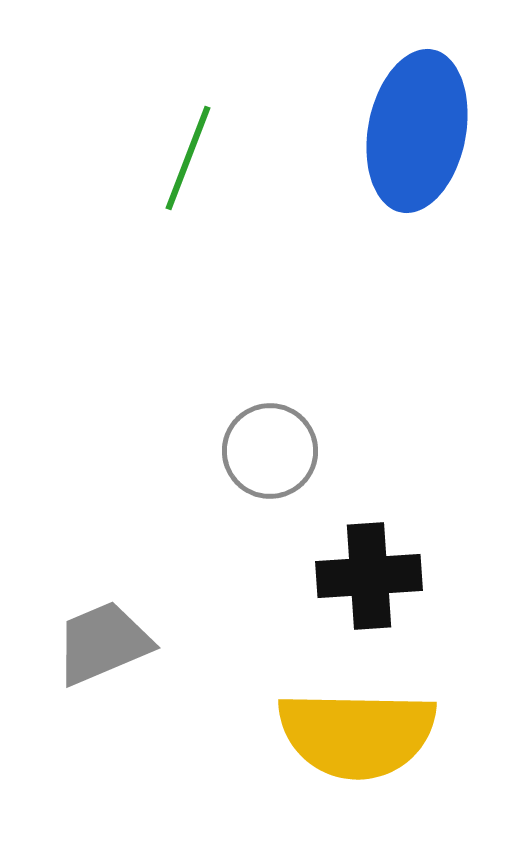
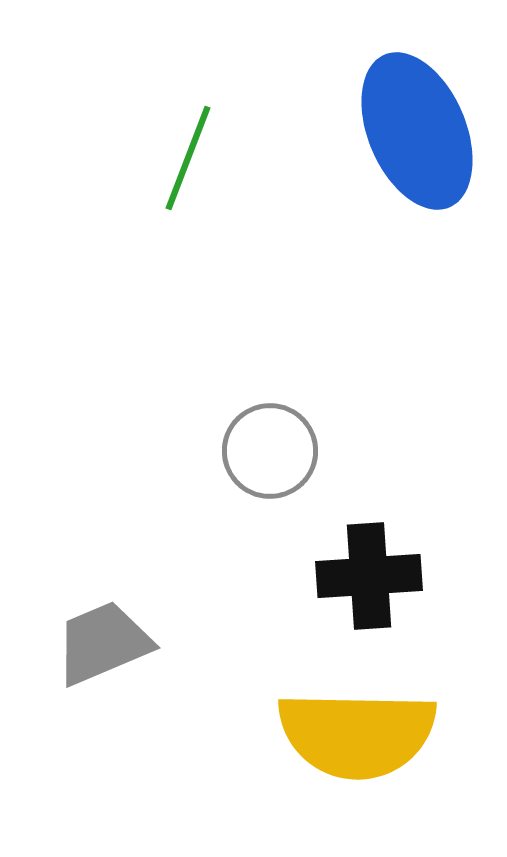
blue ellipse: rotated 34 degrees counterclockwise
